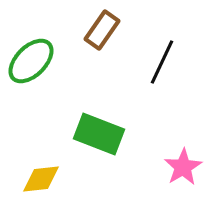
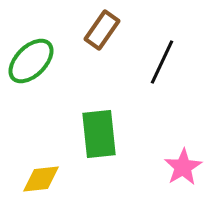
green rectangle: rotated 63 degrees clockwise
